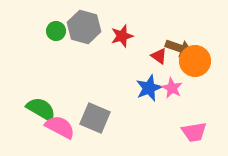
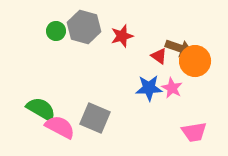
blue star: rotated 20 degrees clockwise
